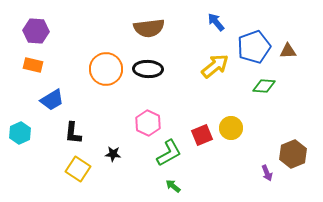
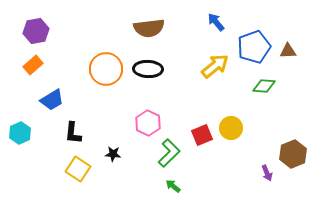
purple hexagon: rotated 15 degrees counterclockwise
orange rectangle: rotated 54 degrees counterclockwise
green L-shape: rotated 16 degrees counterclockwise
